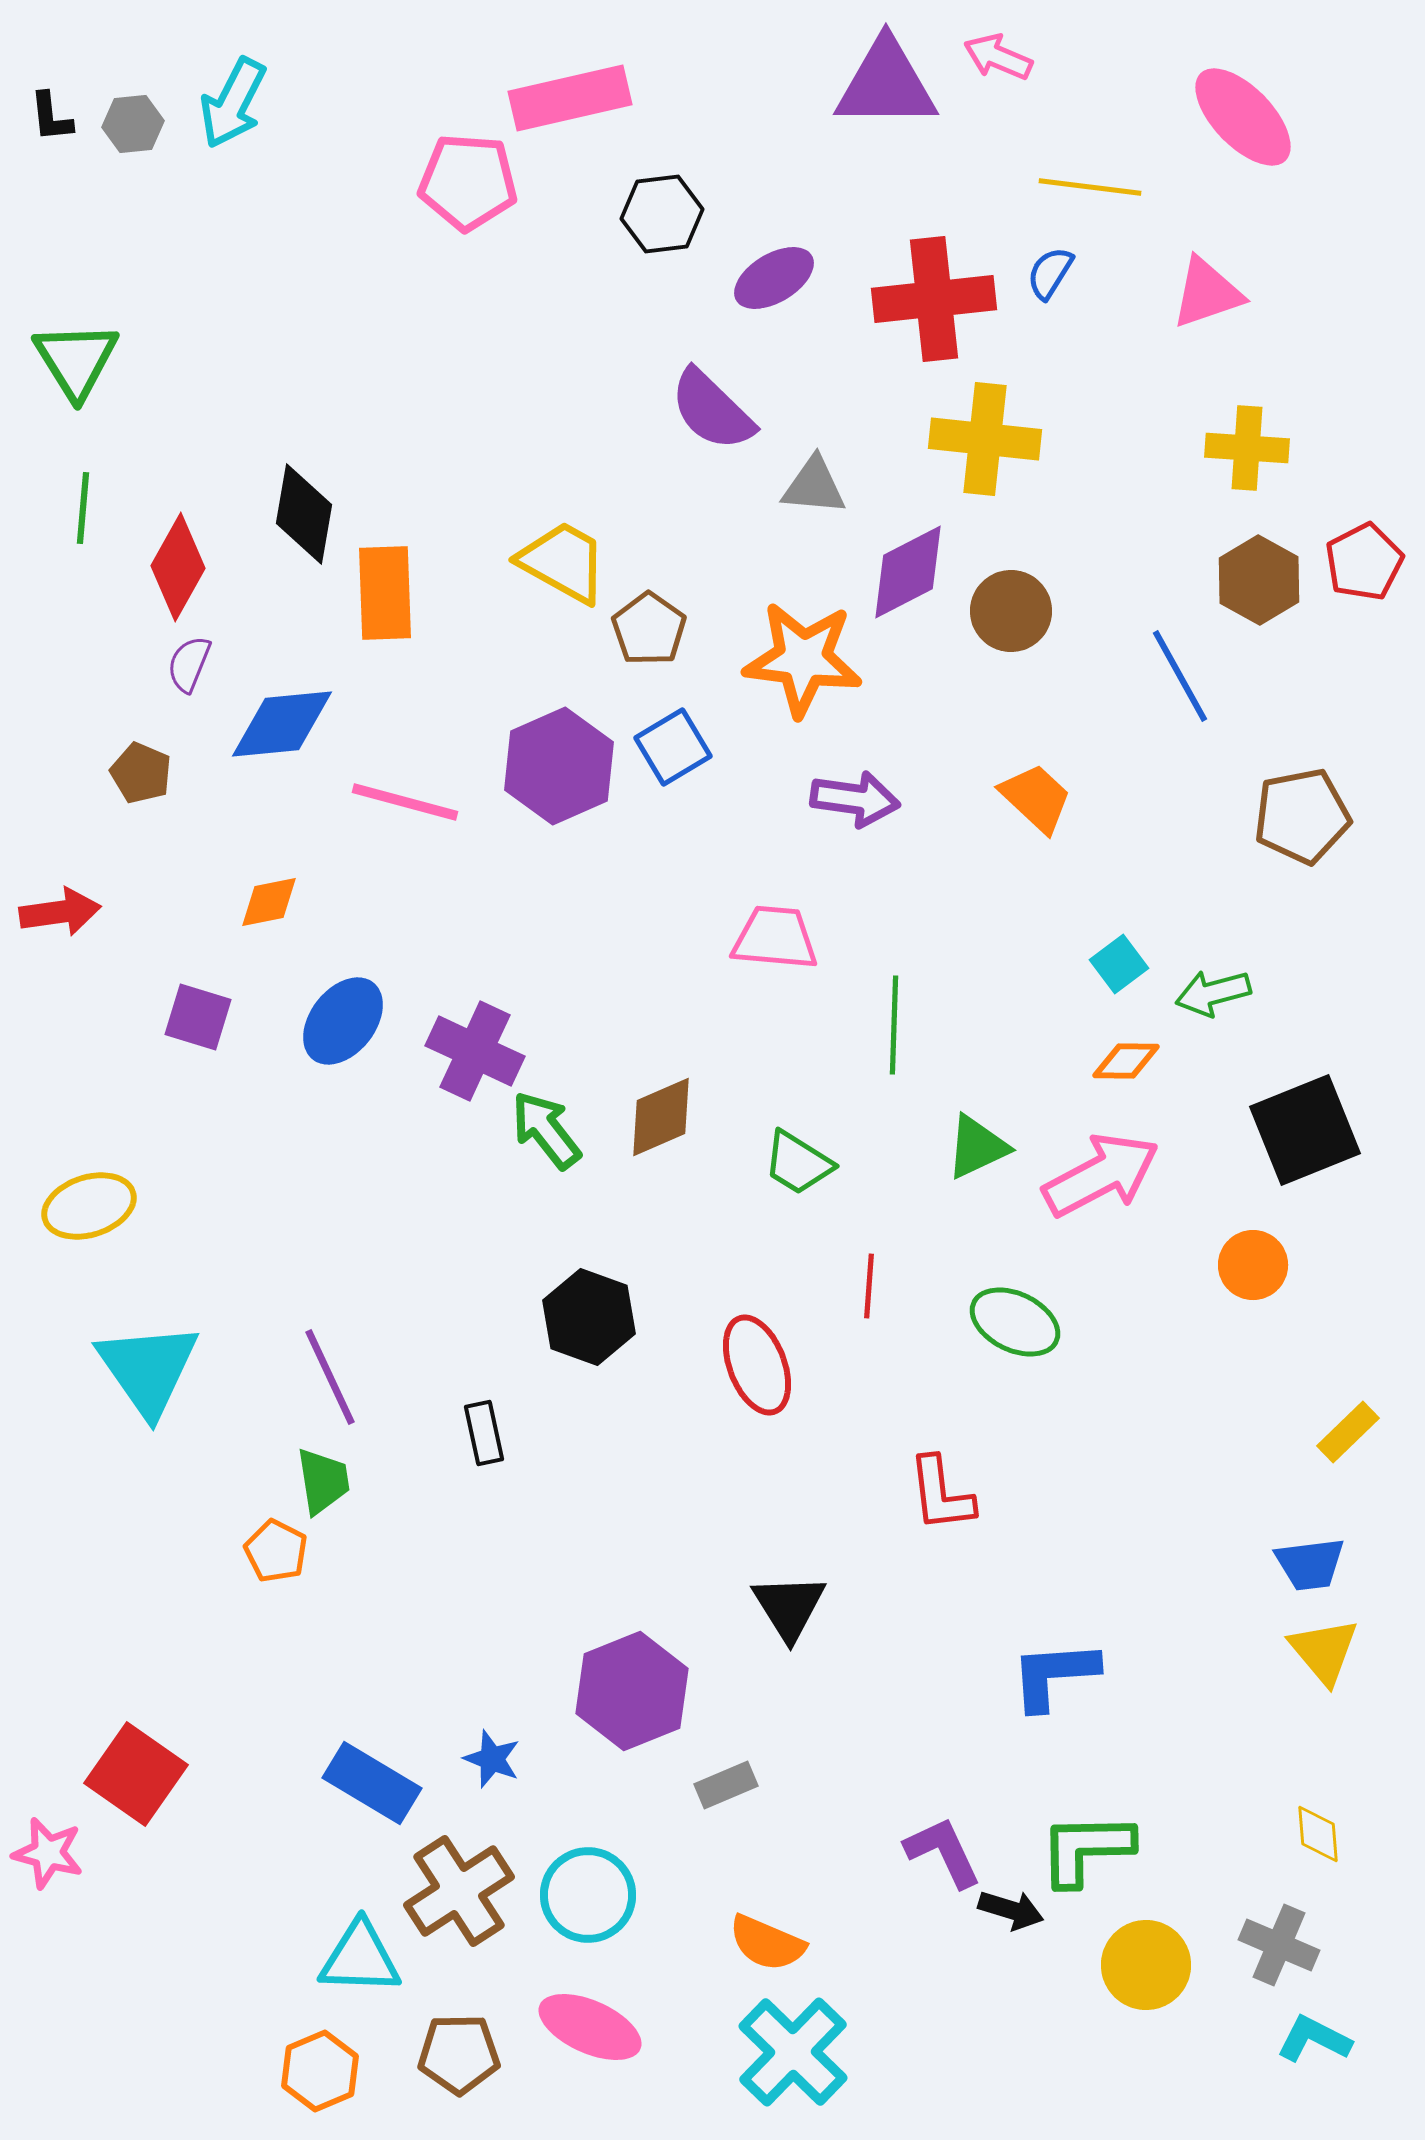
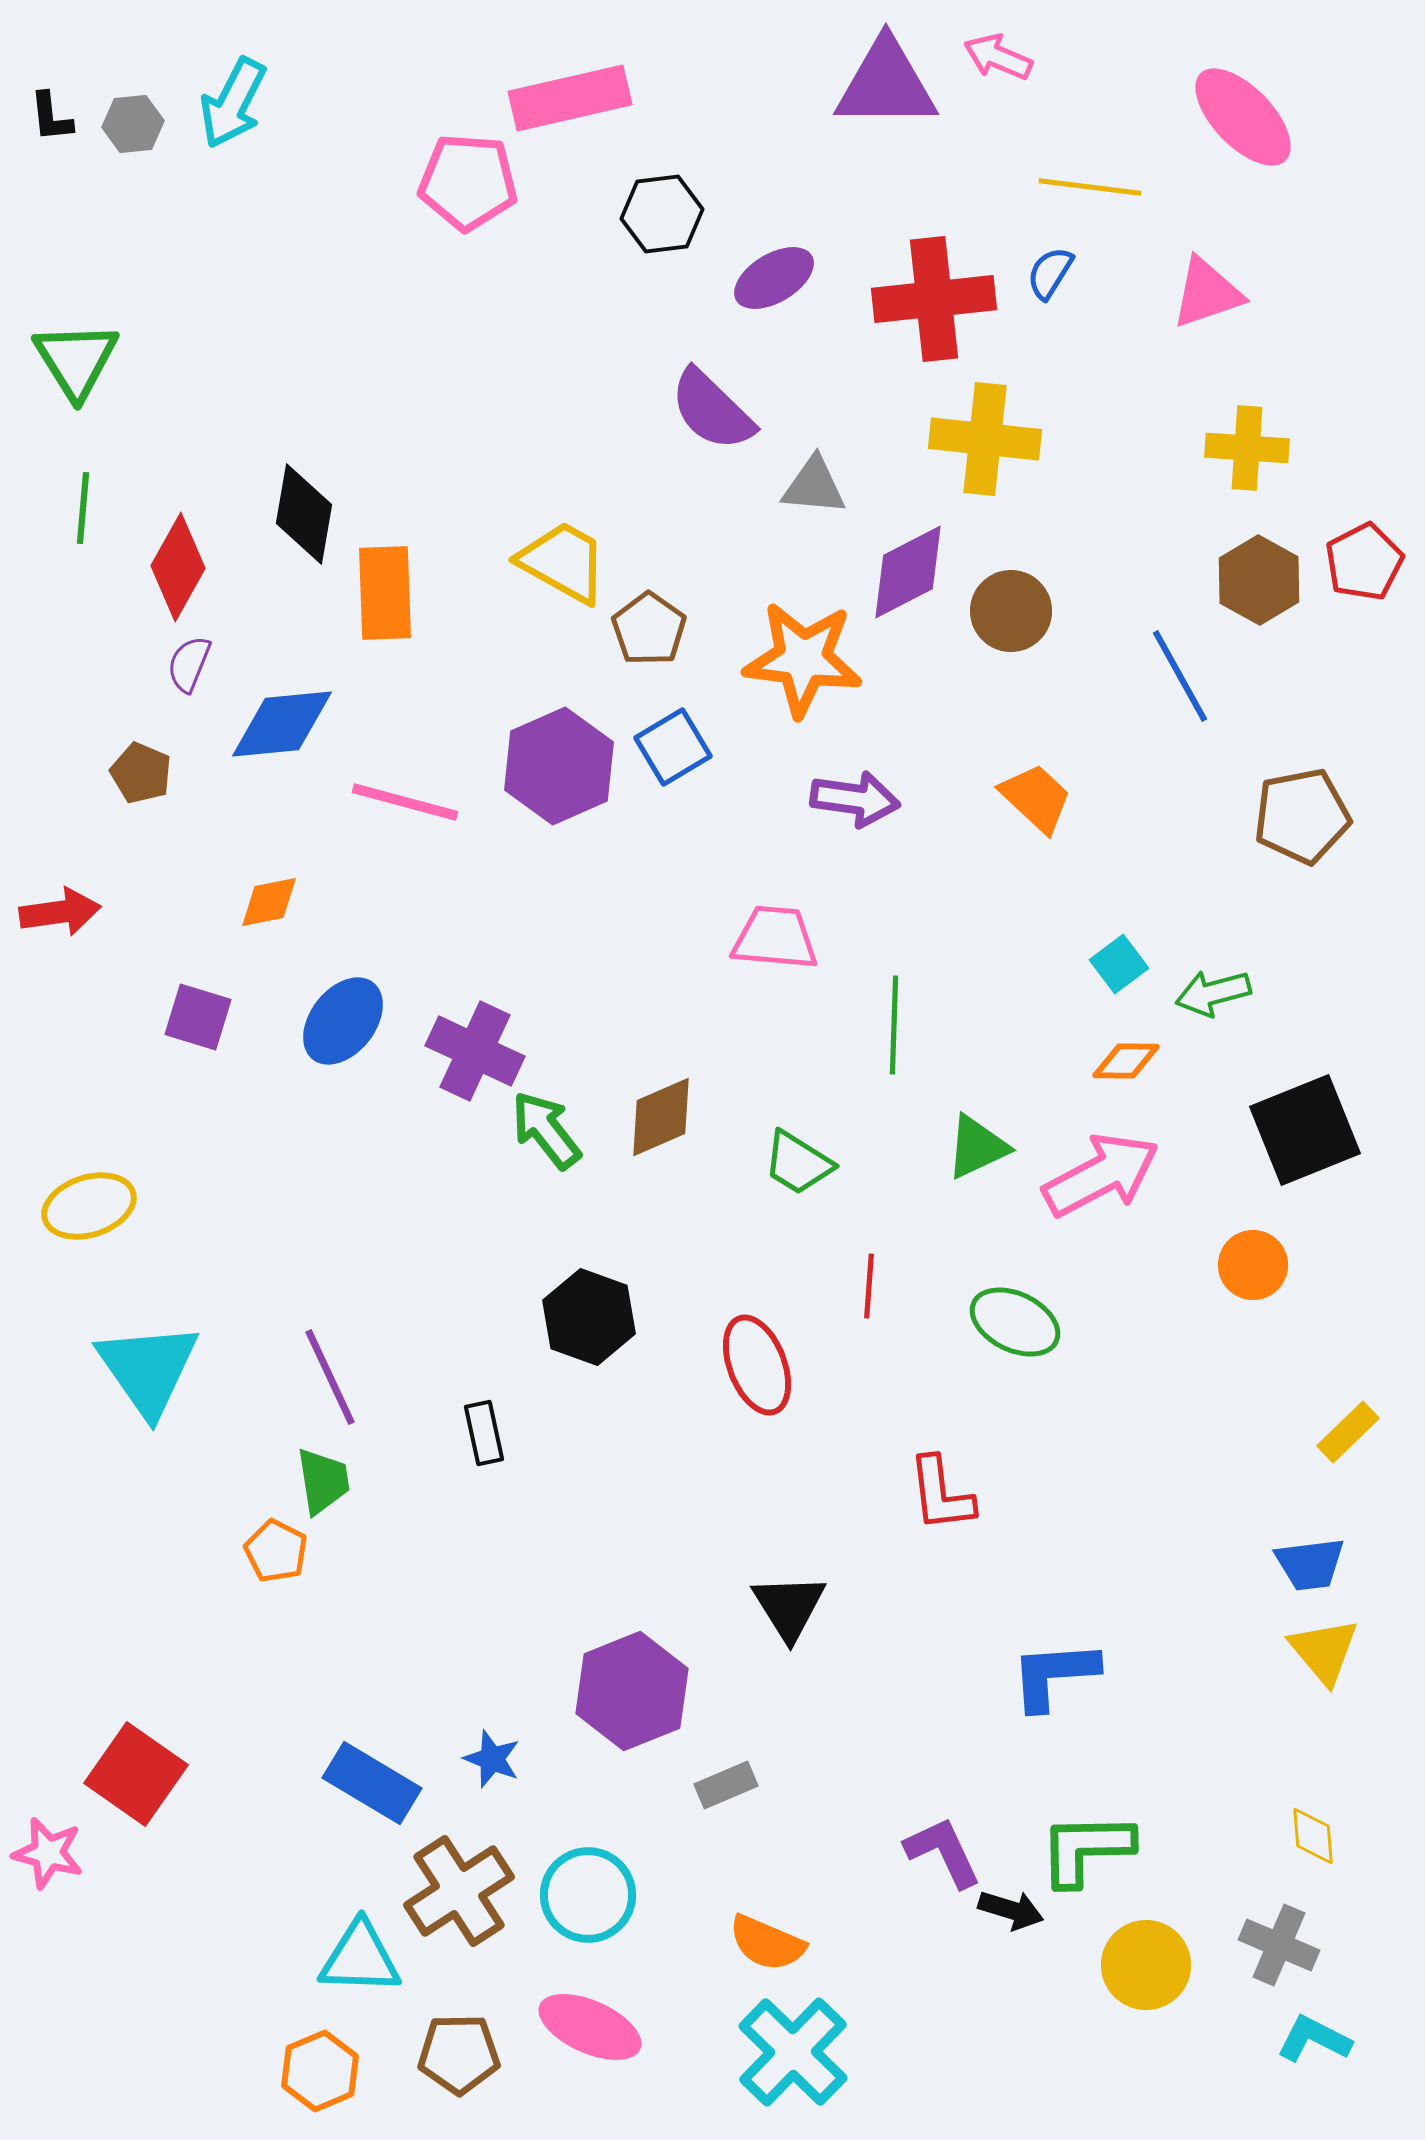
yellow diamond at (1318, 1834): moved 5 px left, 2 px down
